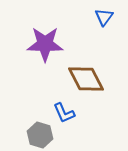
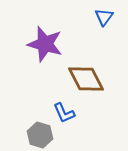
purple star: rotated 15 degrees clockwise
